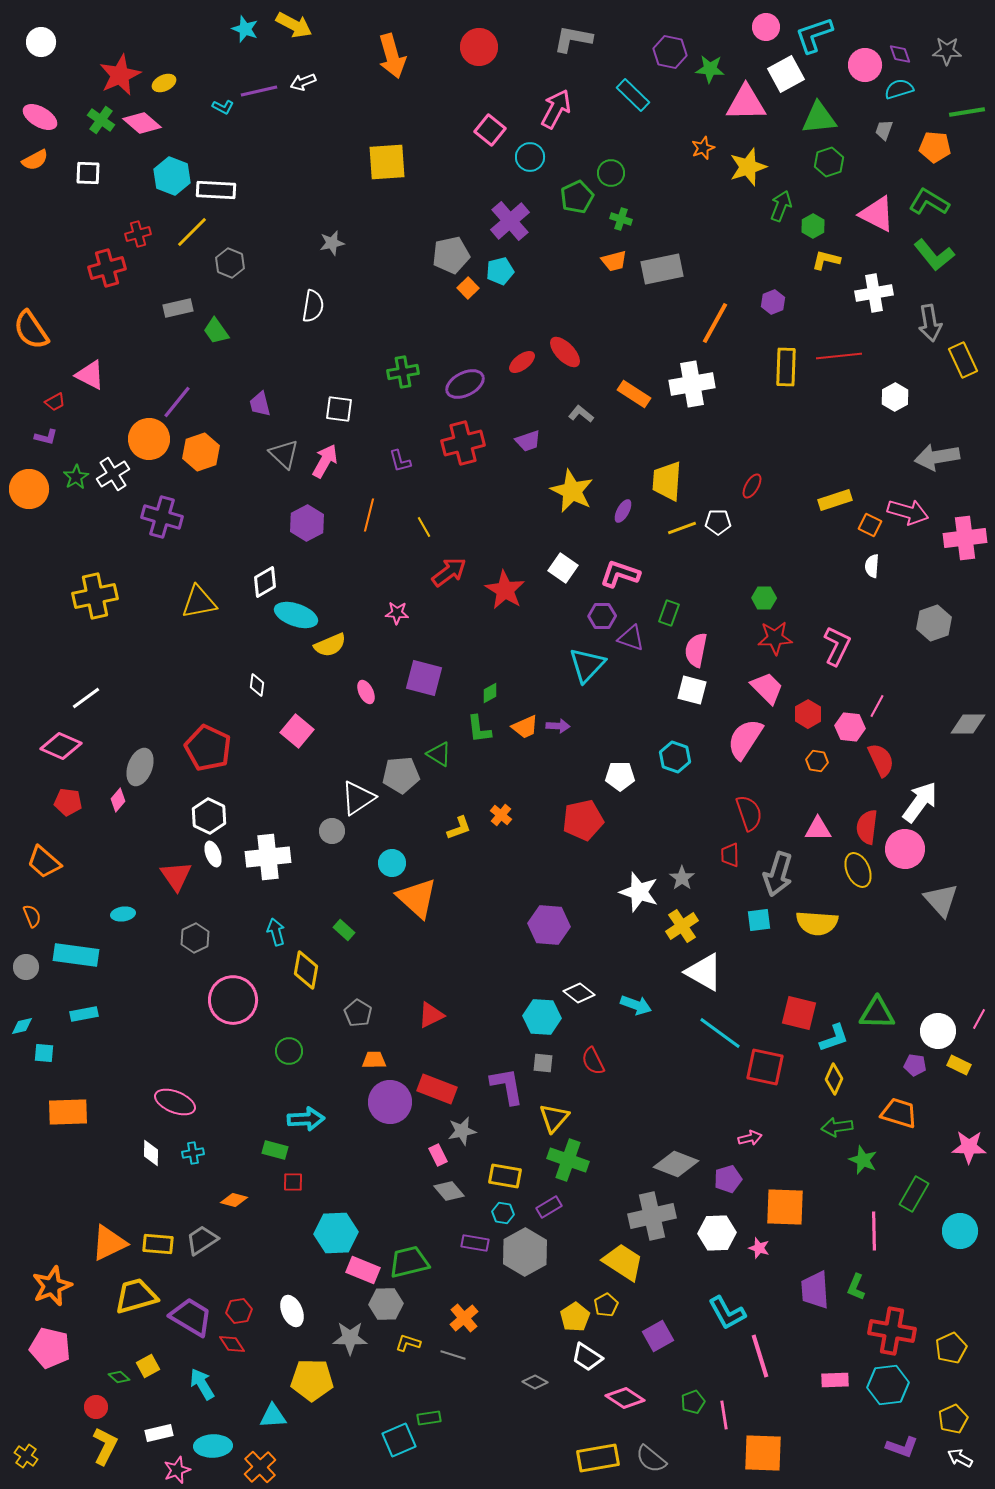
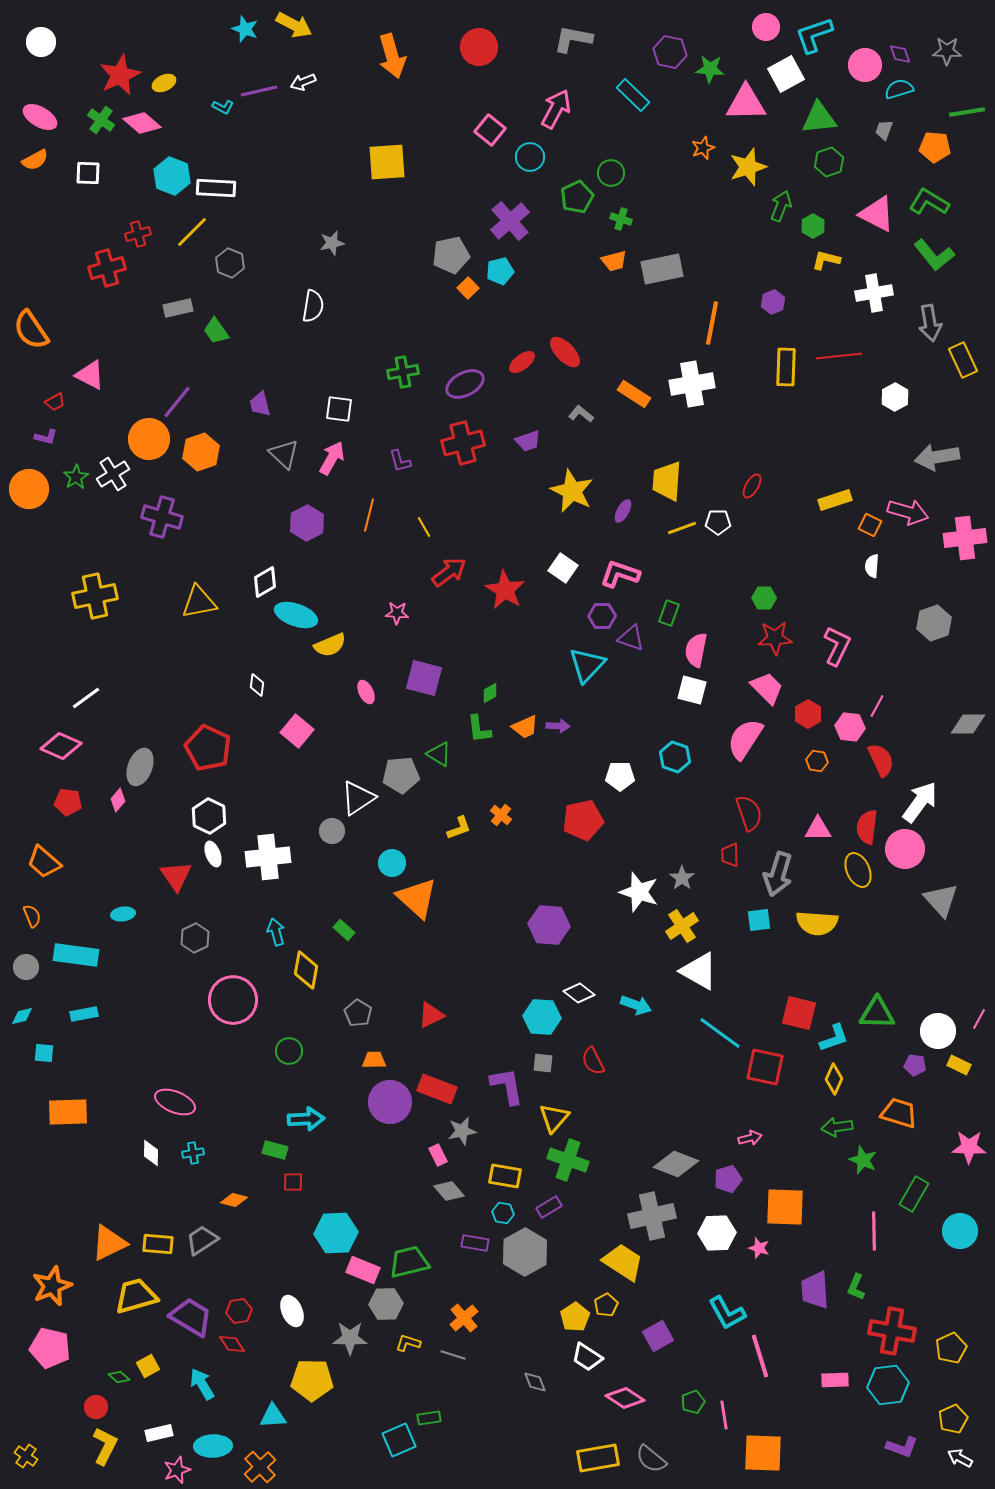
white rectangle at (216, 190): moved 2 px up
orange line at (715, 323): moved 3 px left; rotated 18 degrees counterclockwise
pink arrow at (325, 461): moved 7 px right, 3 px up
white triangle at (704, 972): moved 5 px left, 1 px up
cyan diamond at (22, 1026): moved 10 px up
gray diamond at (535, 1382): rotated 40 degrees clockwise
